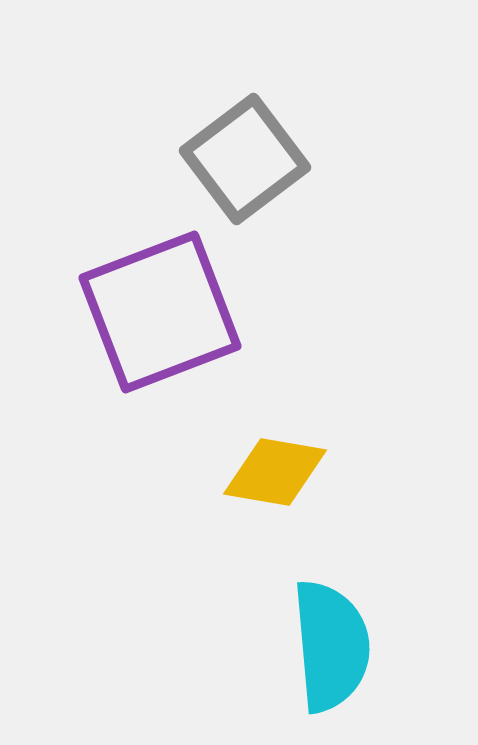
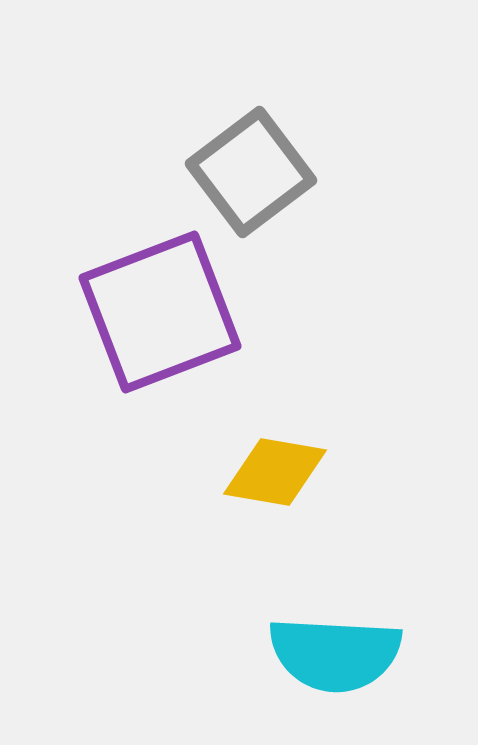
gray square: moved 6 px right, 13 px down
cyan semicircle: moved 4 px right, 8 px down; rotated 98 degrees clockwise
